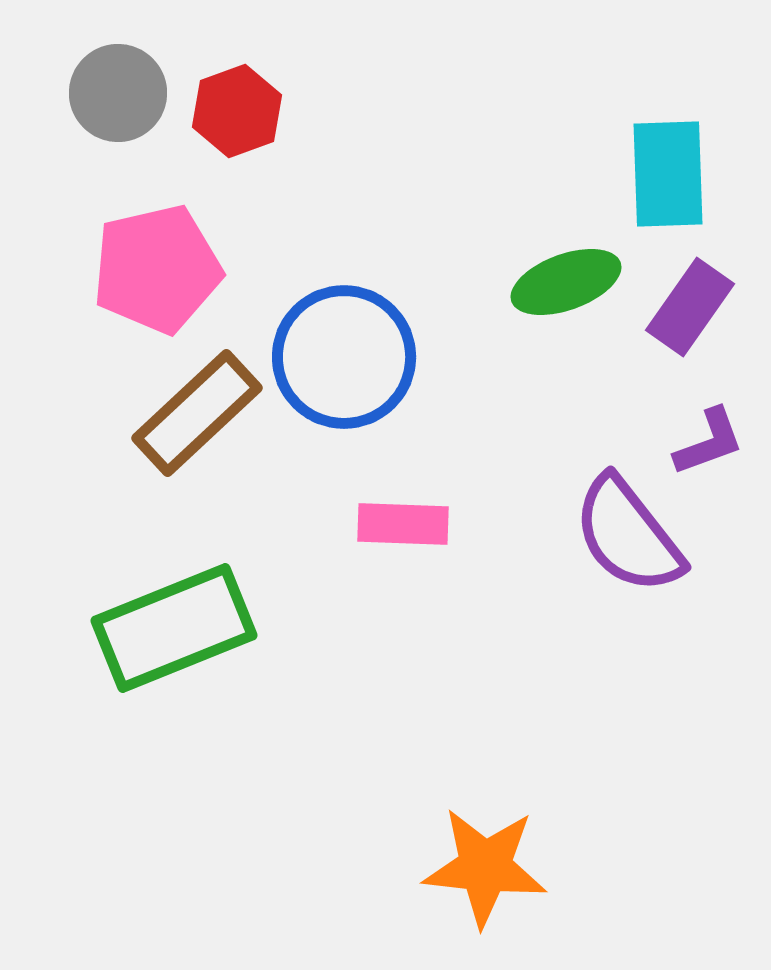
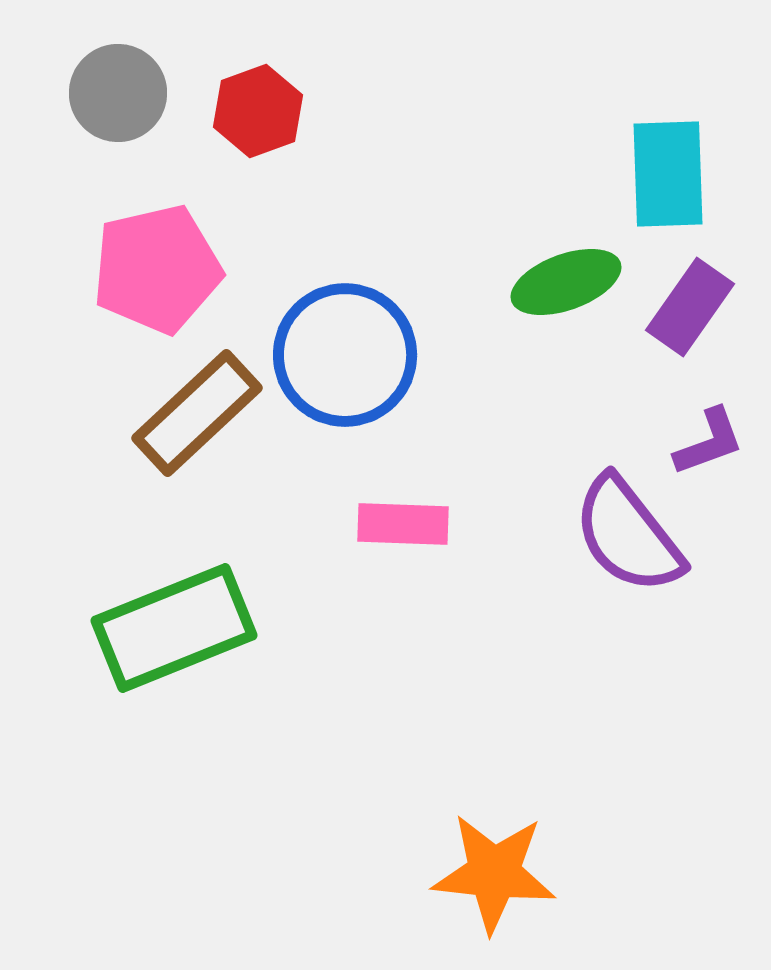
red hexagon: moved 21 px right
blue circle: moved 1 px right, 2 px up
orange star: moved 9 px right, 6 px down
